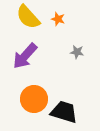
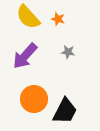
gray star: moved 9 px left
black trapezoid: moved 1 px right, 1 px up; rotated 100 degrees clockwise
